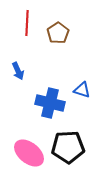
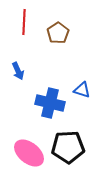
red line: moved 3 px left, 1 px up
